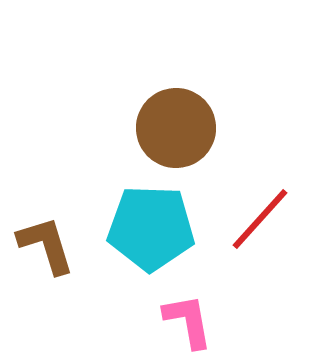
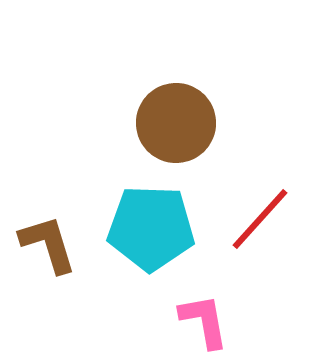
brown circle: moved 5 px up
brown L-shape: moved 2 px right, 1 px up
pink L-shape: moved 16 px right
